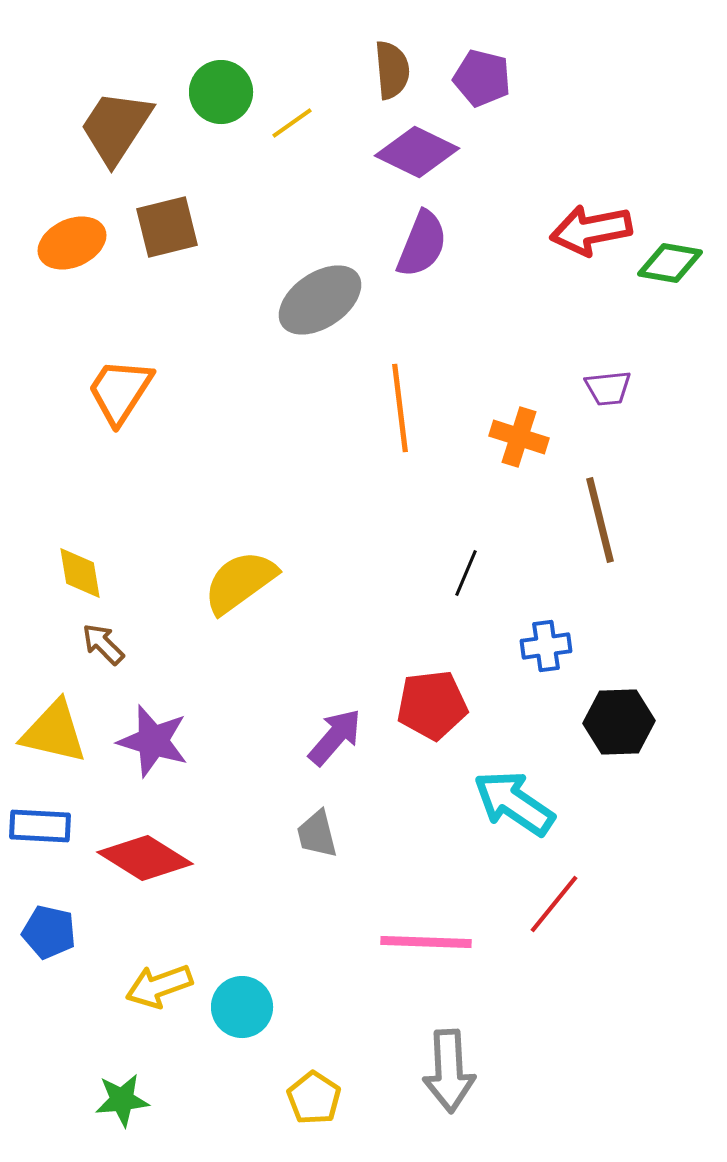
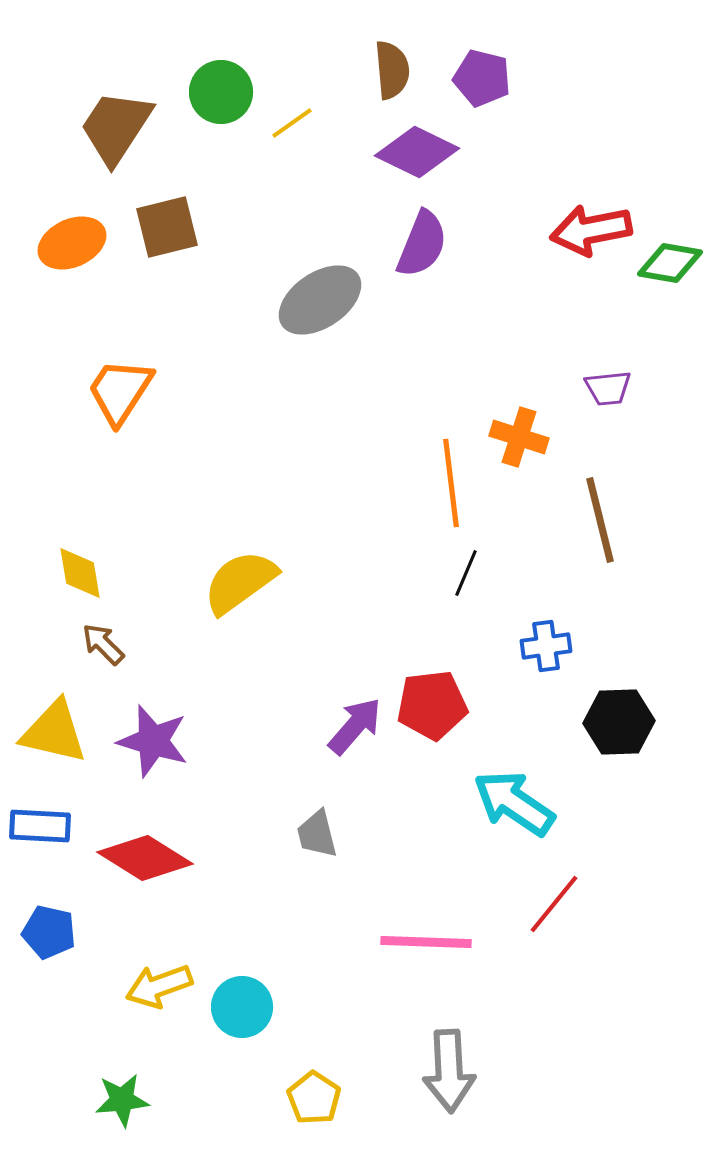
orange line: moved 51 px right, 75 px down
purple arrow: moved 20 px right, 11 px up
